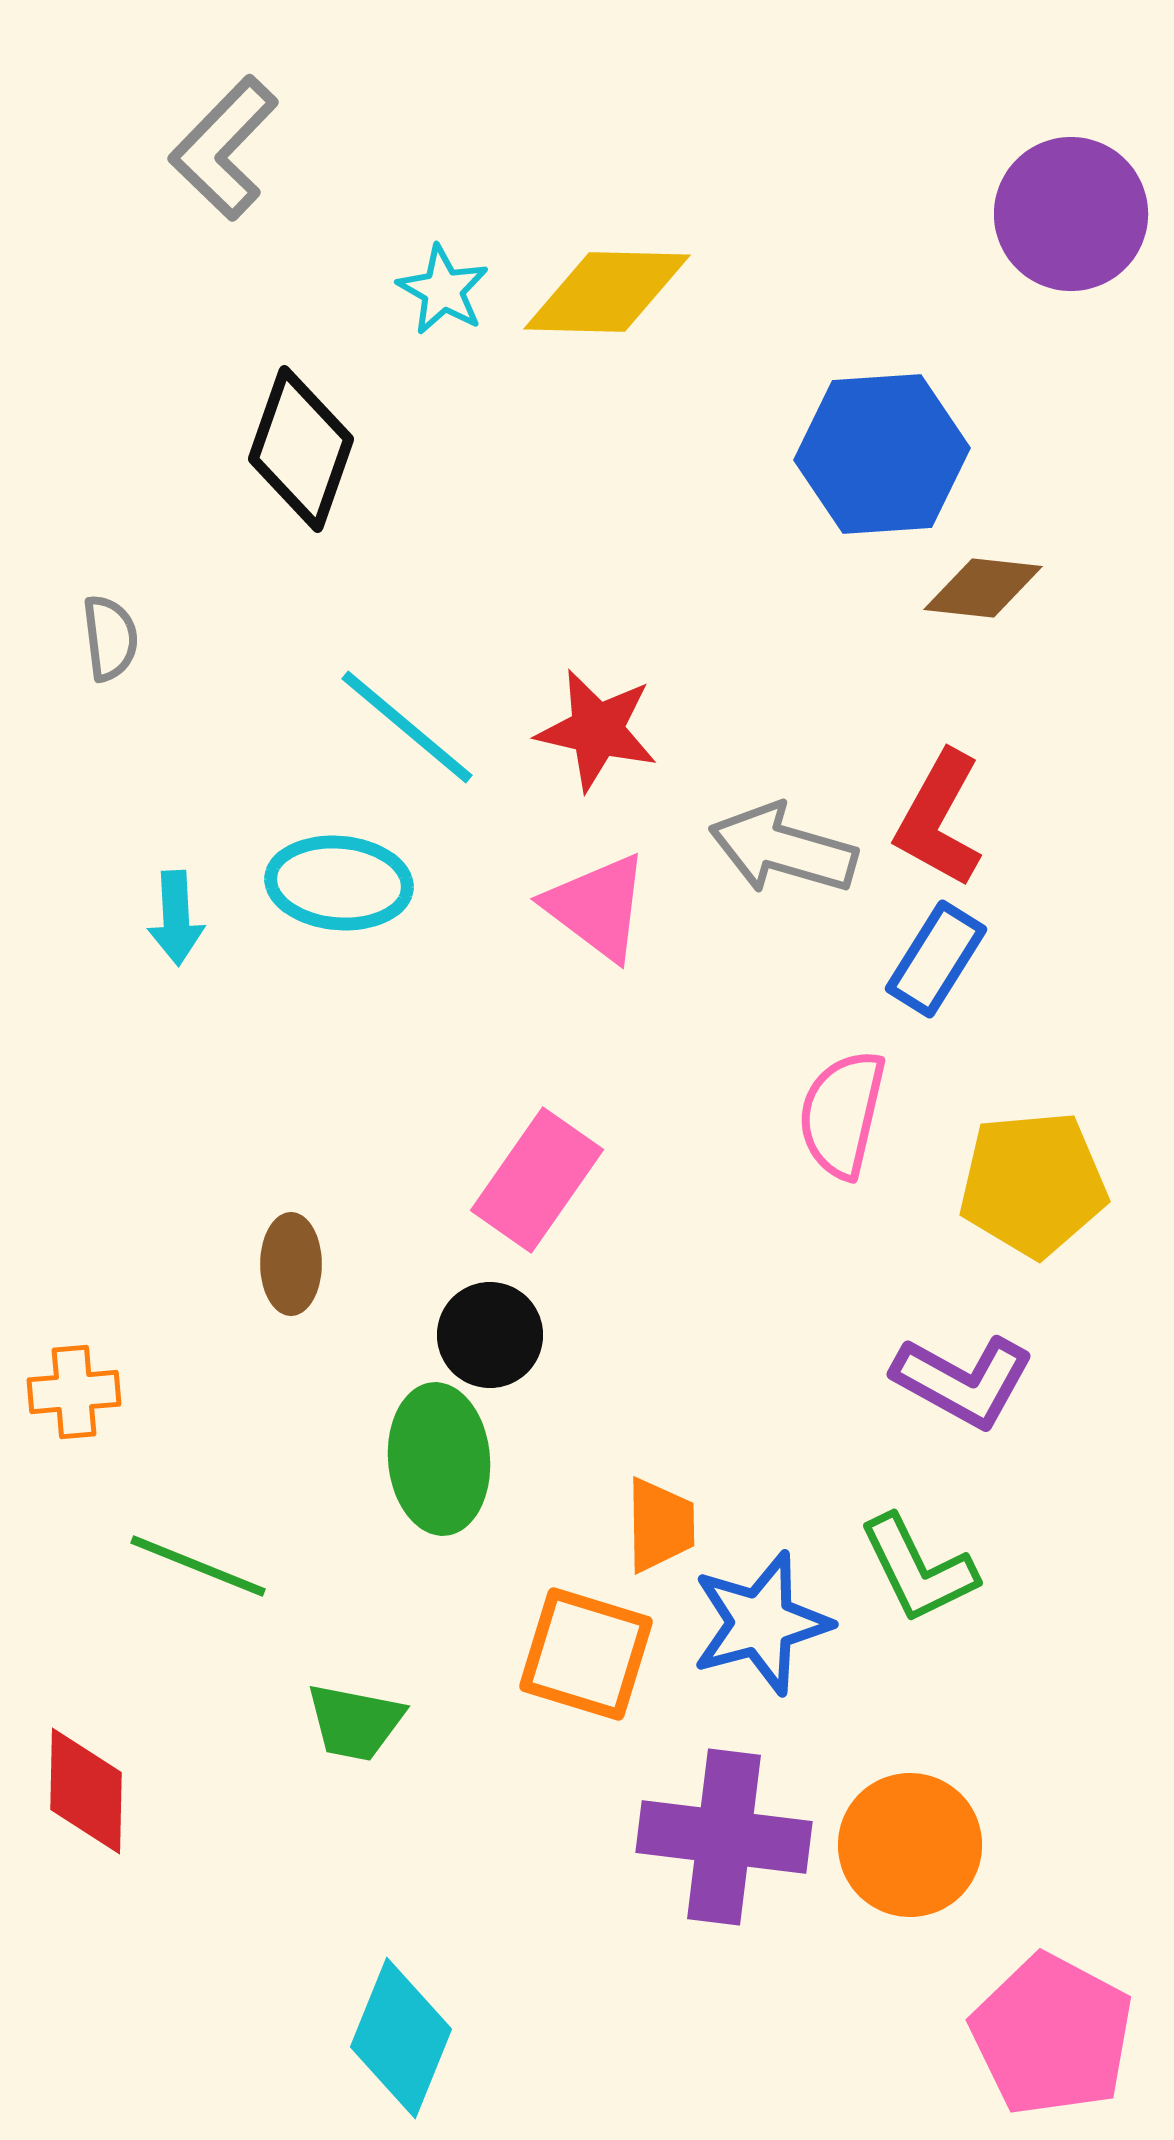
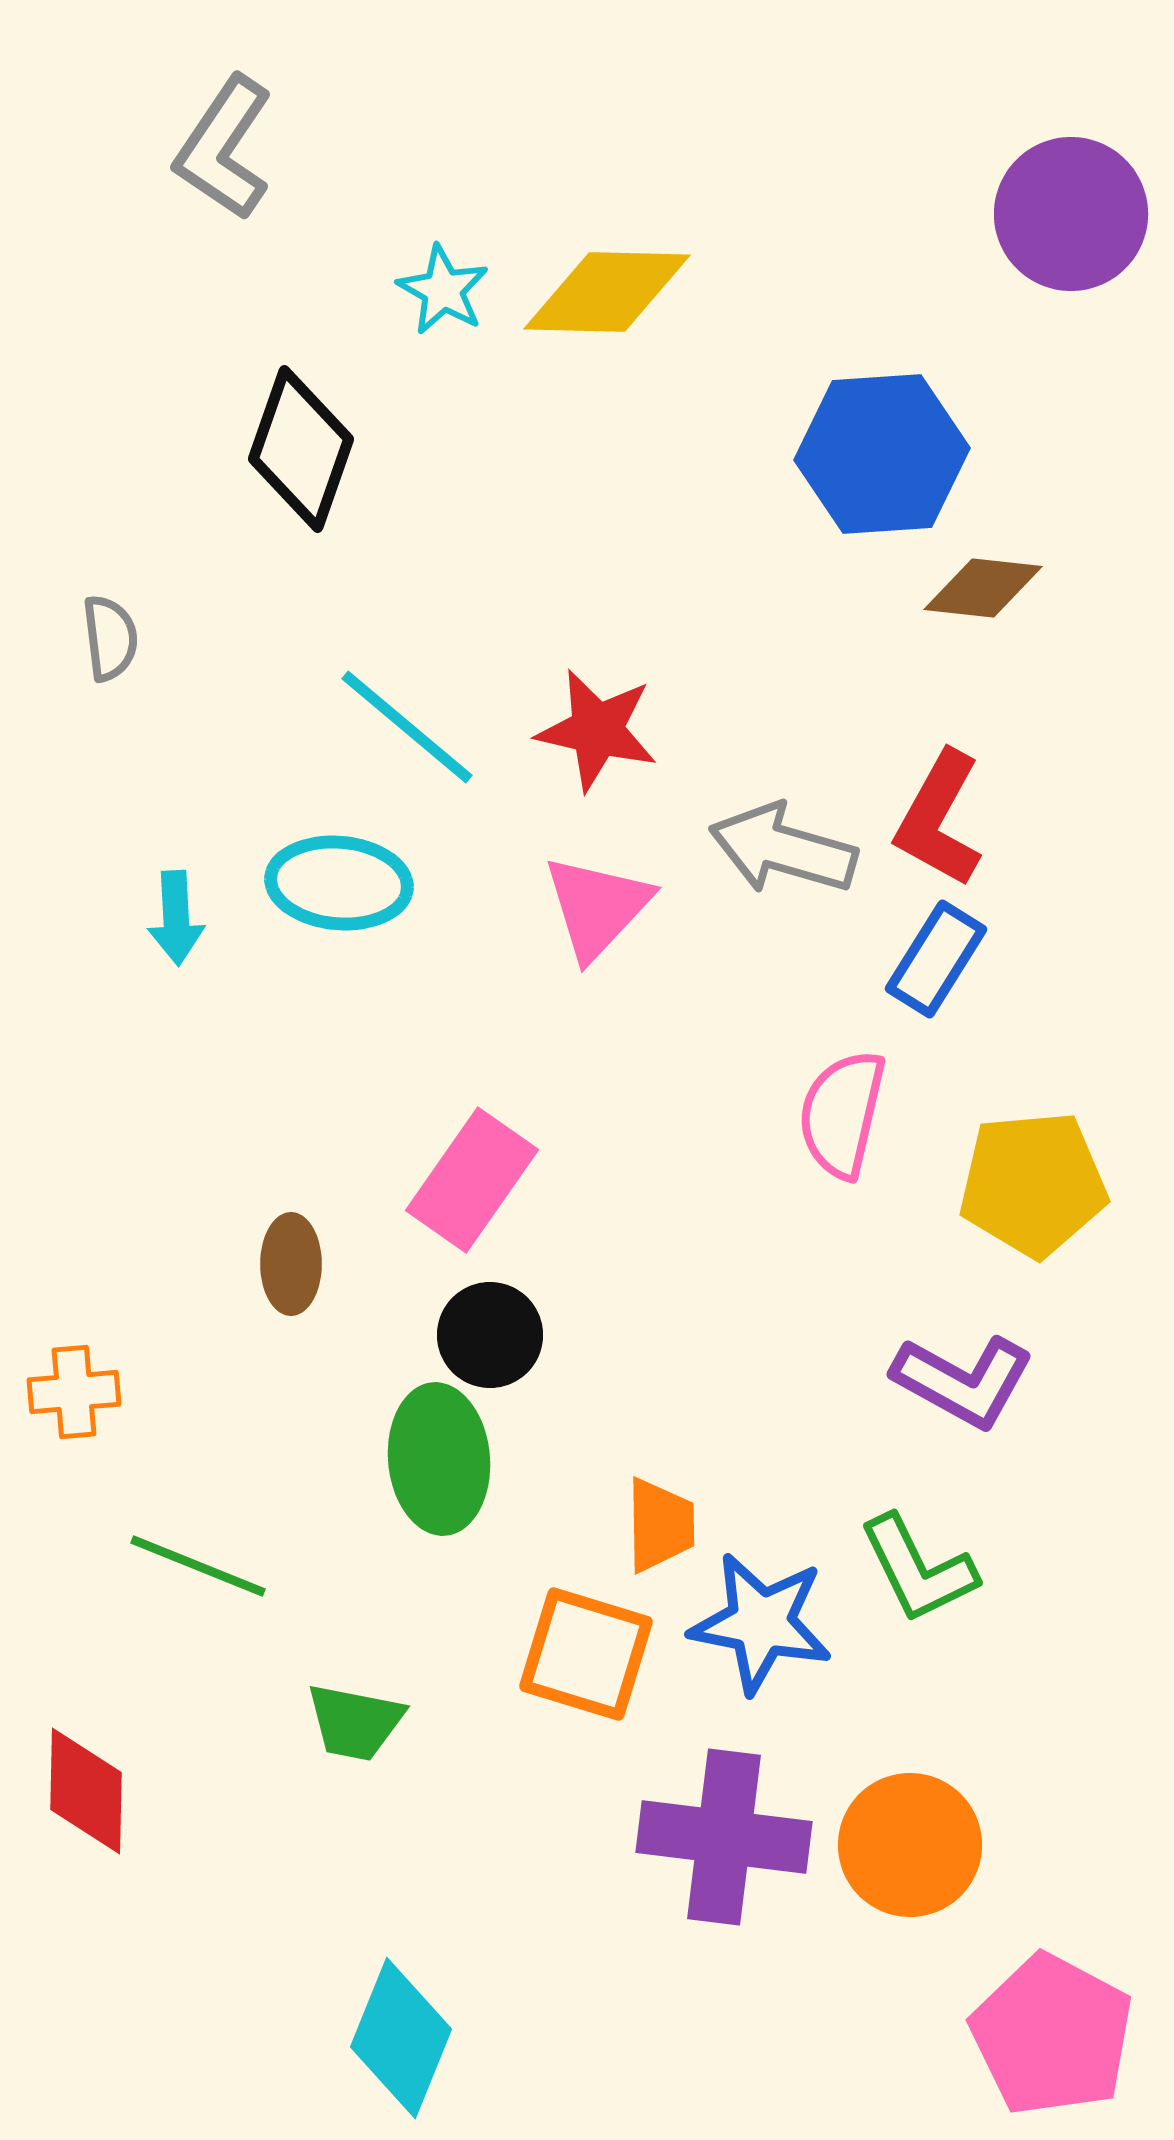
gray L-shape: rotated 10 degrees counterclockwise
pink triangle: rotated 36 degrees clockwise
pink rectangle: moved 65 px left
blue star: rotated 26 degrees clockwise
